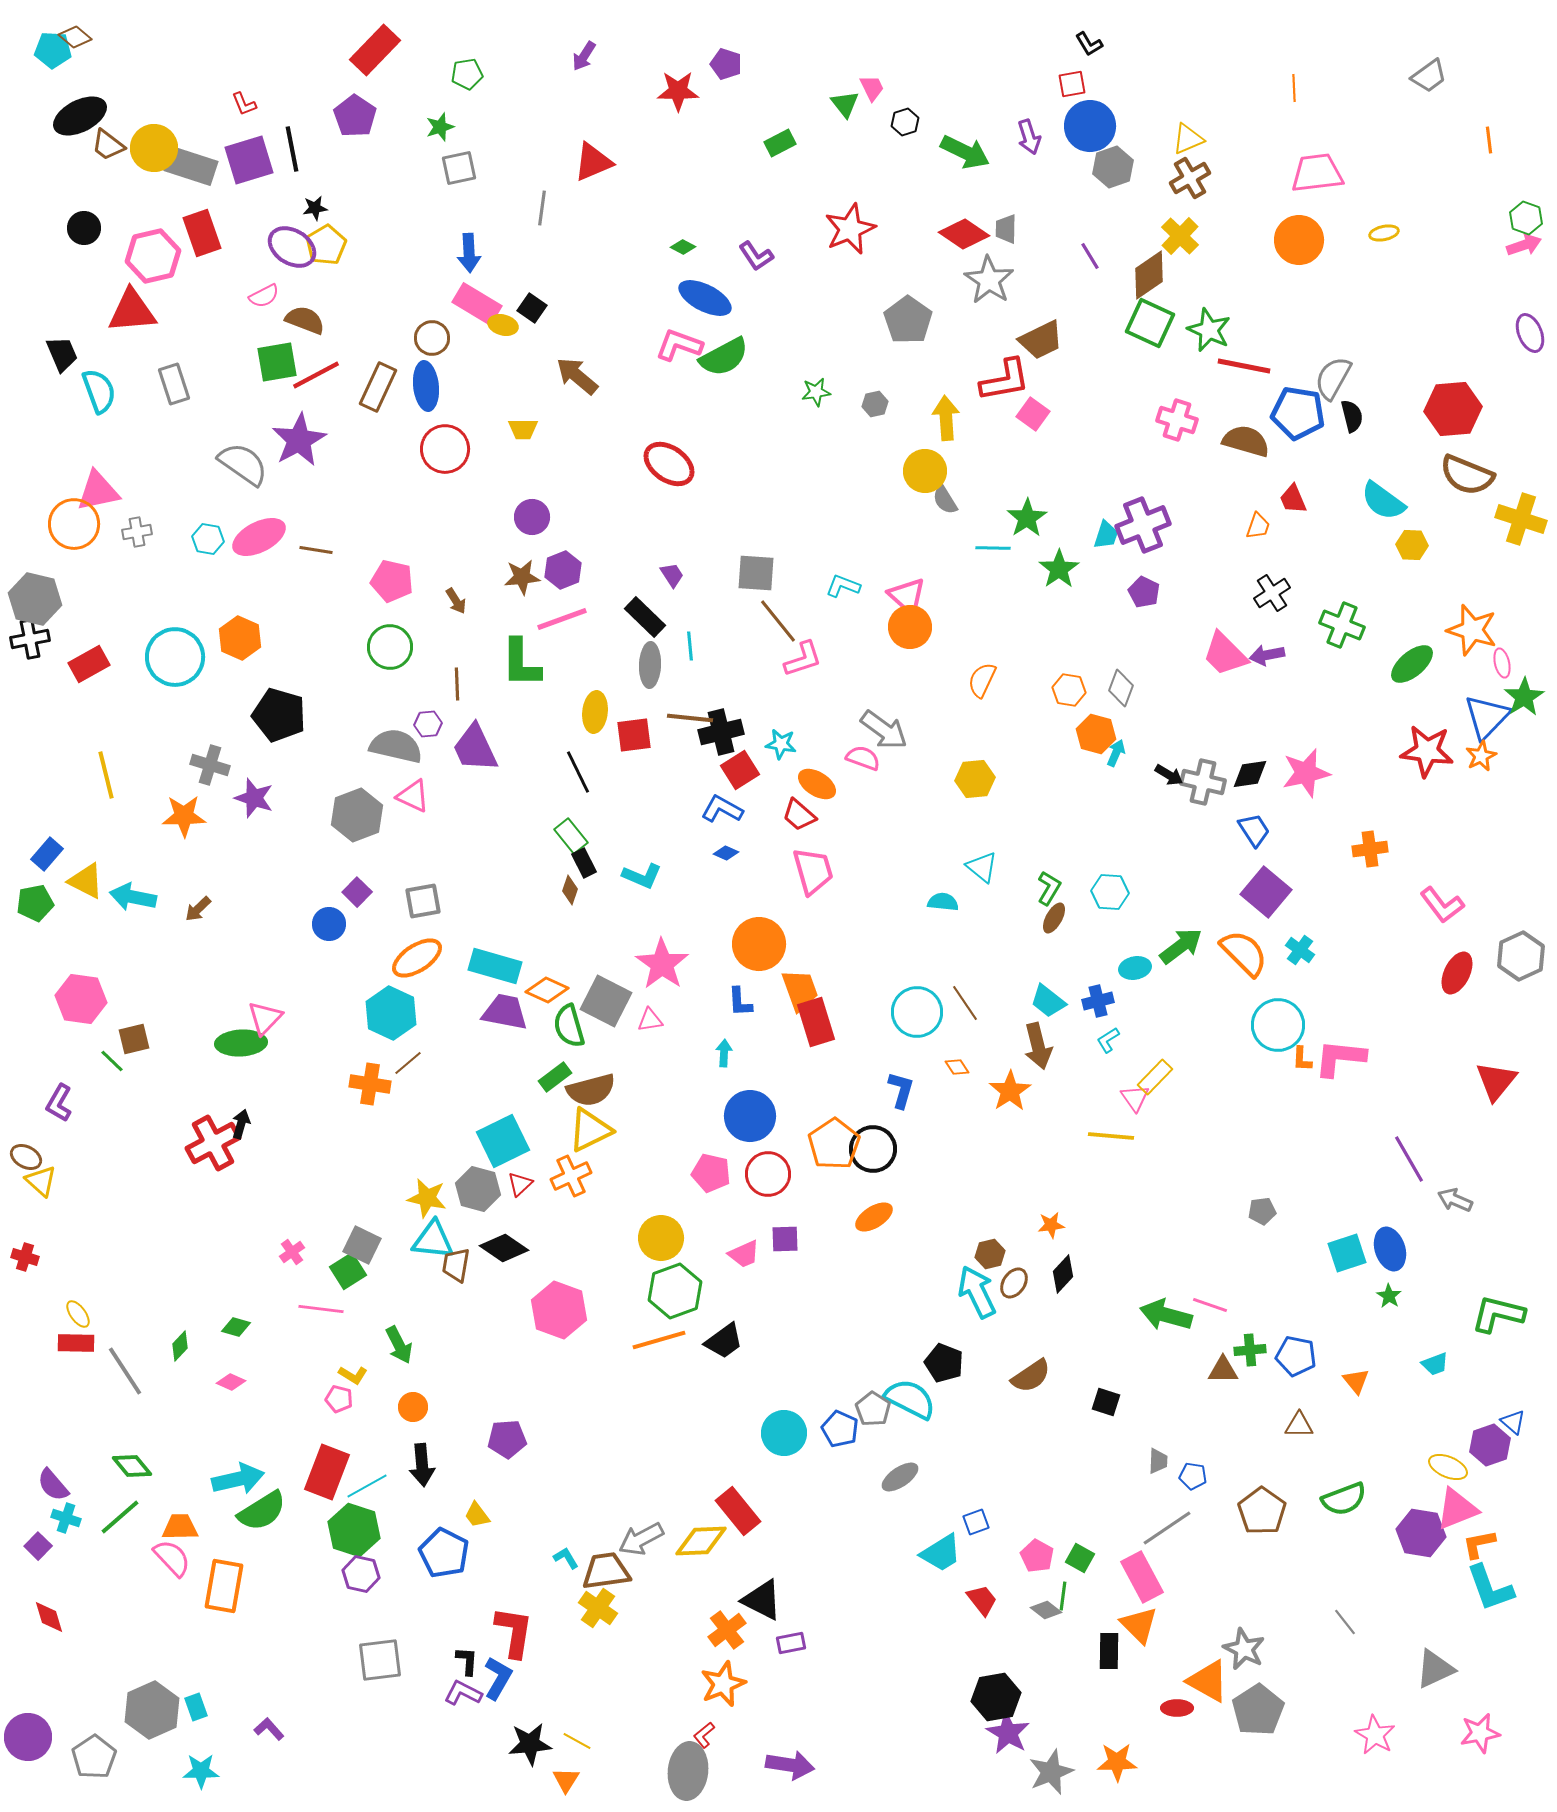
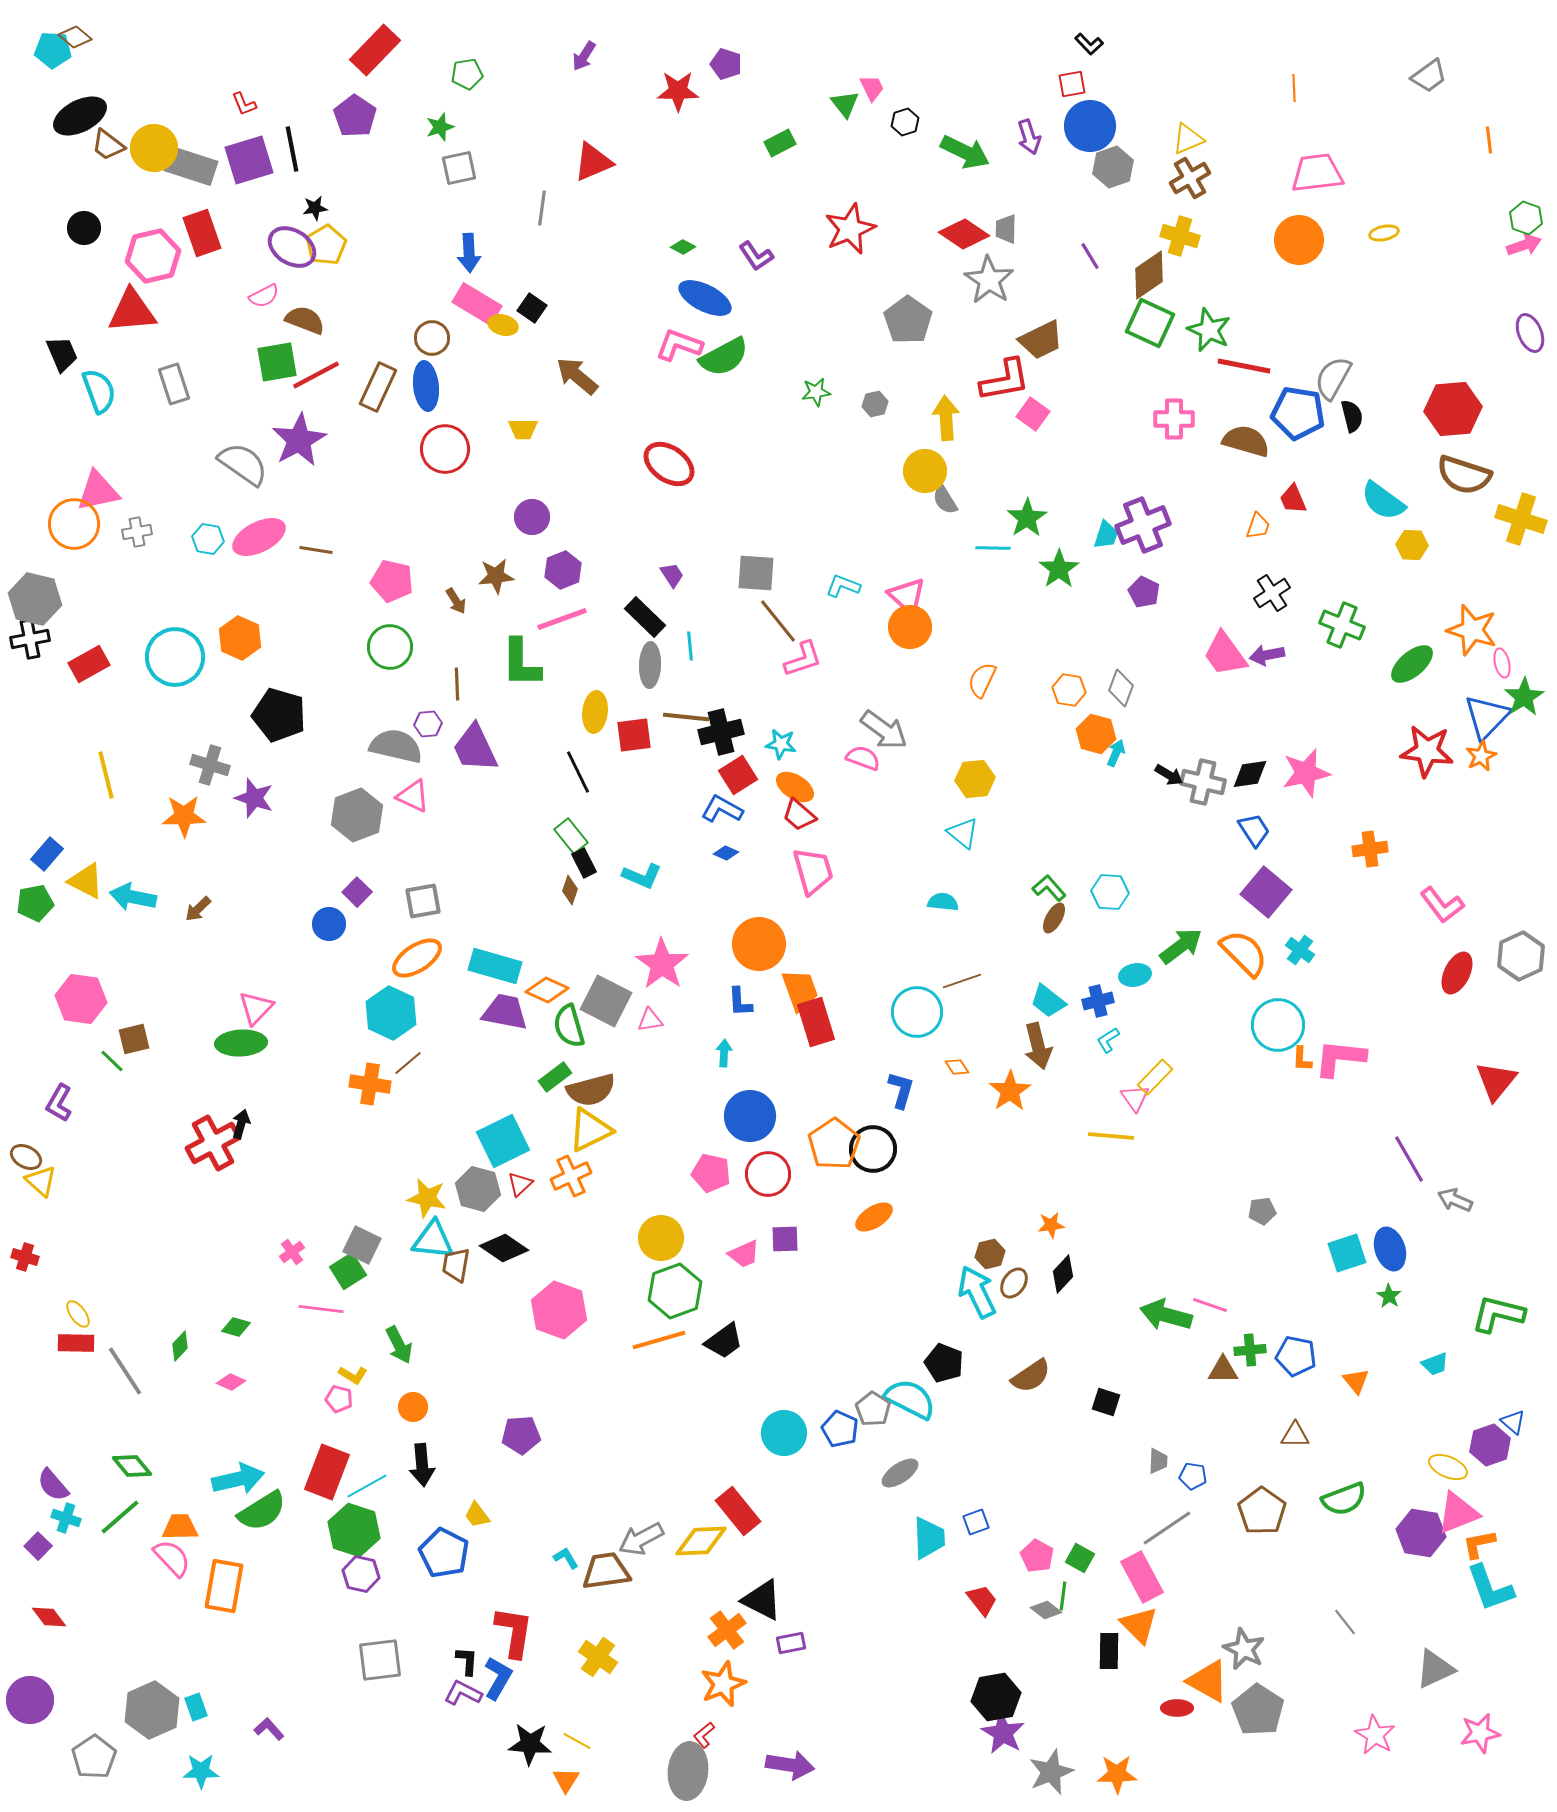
black L-shape at (1089, 44): rotated 12 degrees counterclockwise
yellow cross at (1180, 236): rotated 27 degrees counterclockwise
pink cross at (1177, 420): moved 3 px left, 1 px up; rotated 18 degrees counterclockwise
brown semicircle at (1467, 475): moved 3 px left; rotated 4 degrees counterclockwise
brown star at (522, 577): moved 26 px left, 1 px up
pink trapezoid at (1225, 654): rotated 9 degrees clockwise
brown line at (690, 718): moved 4 px left, 1 px up
red square at (740, 770): moved 2 px left, 5 px down
orange ellipse at (817, 784): moved 22 px left, 3 px down
cyan triangle at (982, 867): moved 19 px left, 34 px up
green L-shape at (1049, 888): rotated 72 degrees counterclockwise
cyan ellipse at (1135, 968): moved 7 px down
brown line at (965, 1003): moved 3 px left, 22 px up; rotated 75 degrees counterclockwise
pink triangle at (265, 1018): moved 9 px left, 10 px up
brown triangle at (1299, 1425): moved 4 px left, 10 px down
purple pentagon at (507, 1439): moved 14 px right, 4 px up
gray ellipse at (900, 1477): moved 4 px up
pink triangle at (1457, 1509): moved 1 px right, 4 px down
cyan trapezoid at (941, 1553): moved 12 px left, 15 px up; rotated 60 degrees counterclockwise
yellow cross at (598, 1608): moved 49 px down
red diamond at (49, 1617): rotated 21 degrees counterclockwise
gray pentagon at (1258, 1710): rotated 6 degrees counterclockwise
purple star at (1008, 1733): moved 5 px left
purple circle at (28, 1737): moved 2 px right, 37 px up
black star at (530, 1744): rotated 9 degrees clockwise
orange star at (1117, 1762): moved 12 px down
